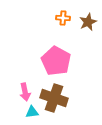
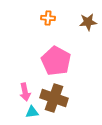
orange cross: moved 15 px left
brown star: rotated 18 degrees clockwise
